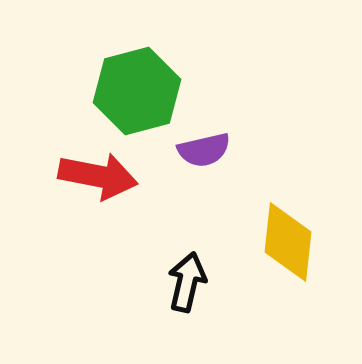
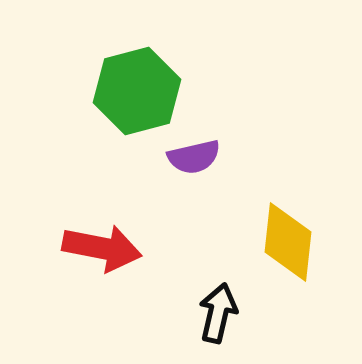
purple semicircle: moved 10 px left, 7 px down
red arrow: moved 4 px right, 72 px down
black arrow: moved 31 px right, 31 px down
